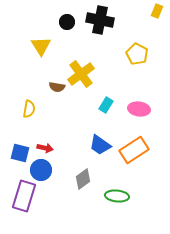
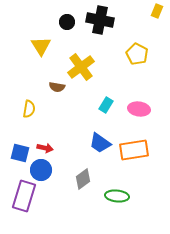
yellow cross: moved 7 px up
blue trapezoid: moved 2 px up
orange rectangle: rotated 24 degrees clockwise
